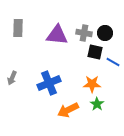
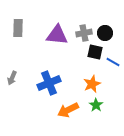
gray cross: rotated 21 degrees counterclockwise
orange star: rotated 24 degrees counterclockwise
green star: moved 1 px left, 1 px down
